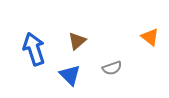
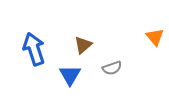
orange triangle: moved 5 px right; rotated 12 degrees clockwise
brown triangle: moved 6 px right, 4 px down
blue triangle: rotated 15 degrees clockwise
